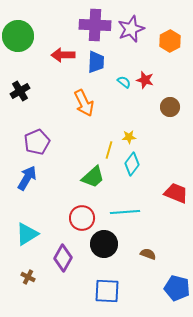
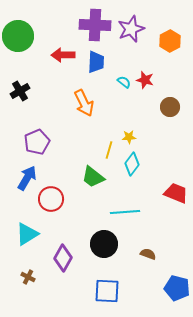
green trapezoid: rotated 80 degrees clockwise
red circle: moved 31 px left, 19 px up
